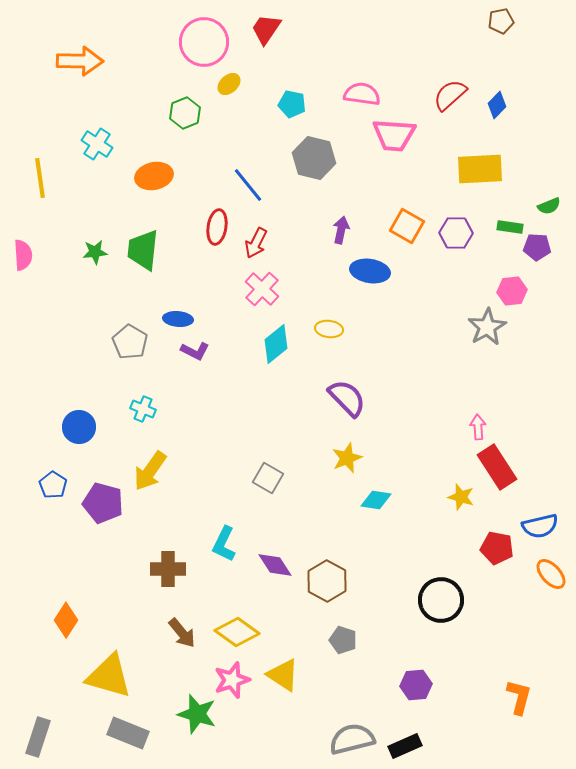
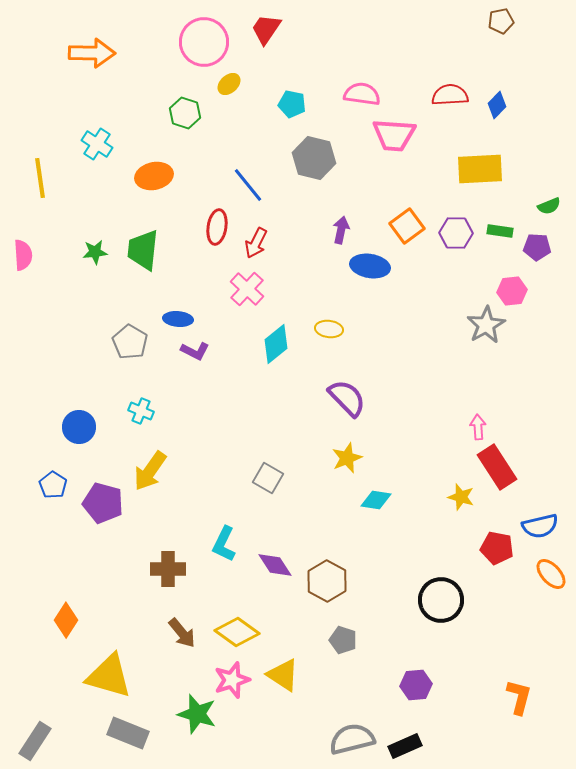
orange arrow at (80, 61): moved 12 px right, 8 px up
red semicircle at (450, 95): rotated 39 degrees clockwise
green hexagon at (185, 113): rotated 20 degrees counterclockwise
orange square at (407, 226): rotated 24 degrees clockwise
green rectangle at (510, 227): moved 10 px left, 4 px down
blue ellipse at (370, 271): moved 5 px up
pink cross at (262, 289): moved 15 px left
gray star at (487, 327): moved 1 px left, 2 px up
cyan cross at (143, 409): moved 2 px left, 2 px down
gray rectangle at (38, 737): moved 3 px left, 4 px down; rotated 15 degrees clockwise
